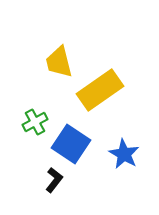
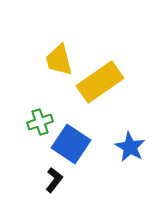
yellow trapezoid: moved 2 px up
yellow rectangle: moved 8 px up
green cross: moved 5 px right; rotated 10 degrees clockwise
blue star: moved 6 px right, 7 px up
